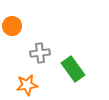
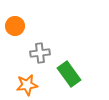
orange circle: moved 3 px right
green rectangle: moved 4 px left, 5 px down
